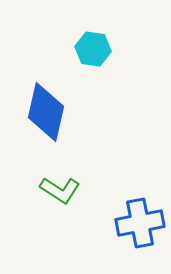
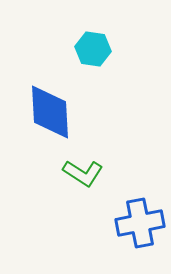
blue diamond: moved 4 px right; rotated 16 degrees counterclockwise
green L-shape: moved 23 px right, 17 px up
